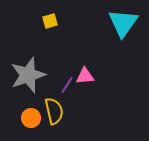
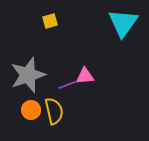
purple line: rotated 36 degrees clockwise
orange circle: moved 8 px up
